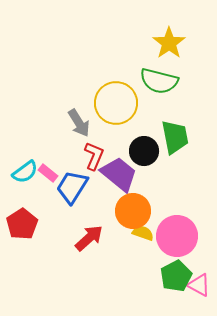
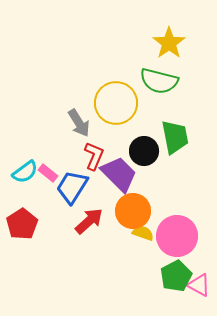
purple trapezoid: rotated 6 degrees clockwise
red arrow: moved 17 px up
